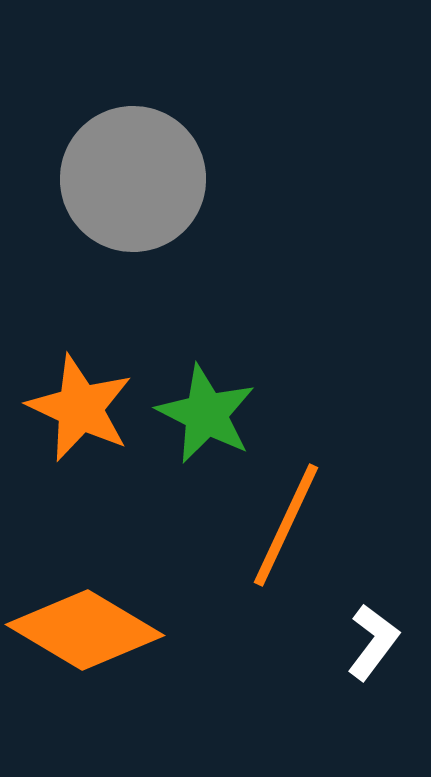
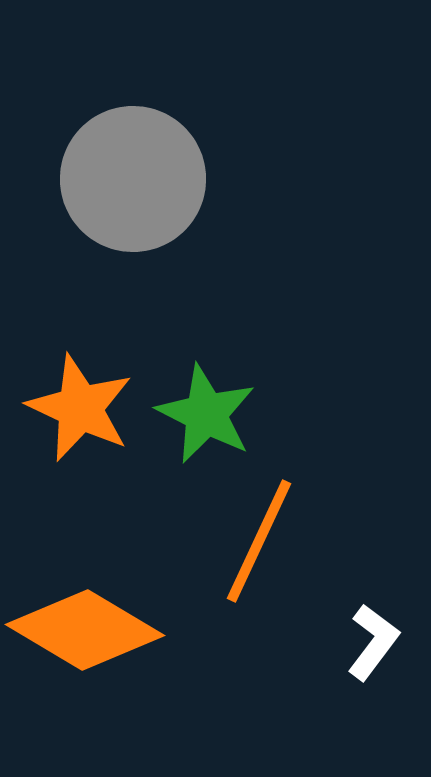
orange line: moved 27 px left, 16 px down
